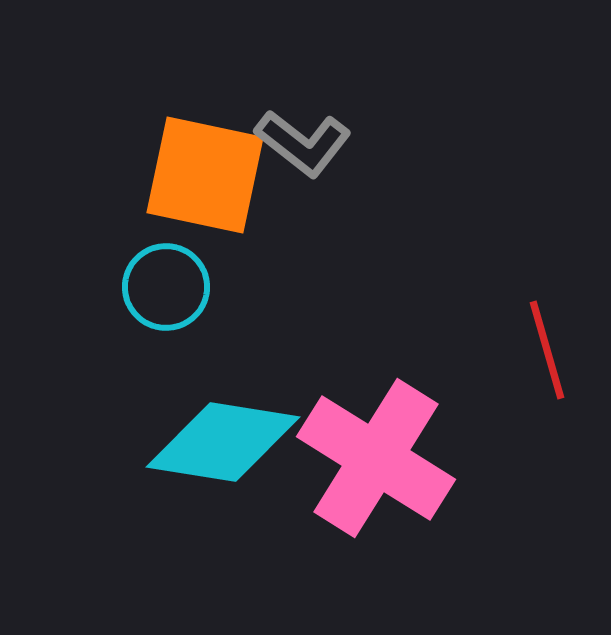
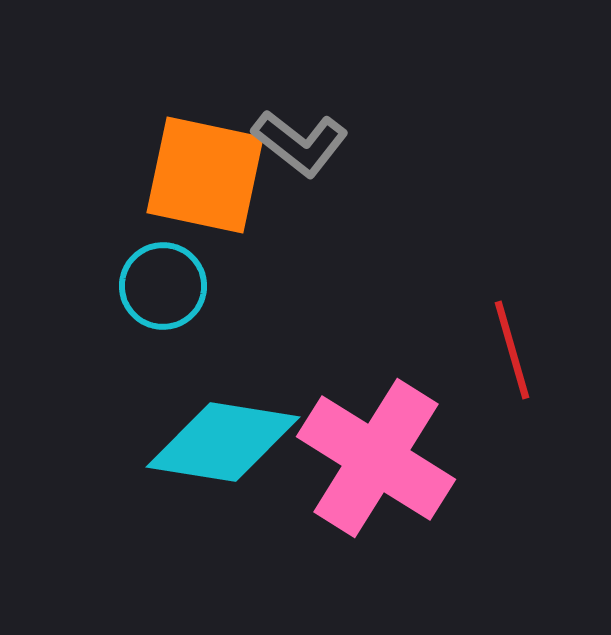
gray L-shape: moved 3 px left
cyan circle: moved 3 px left, 1 px up
red line: moved 35 px left
